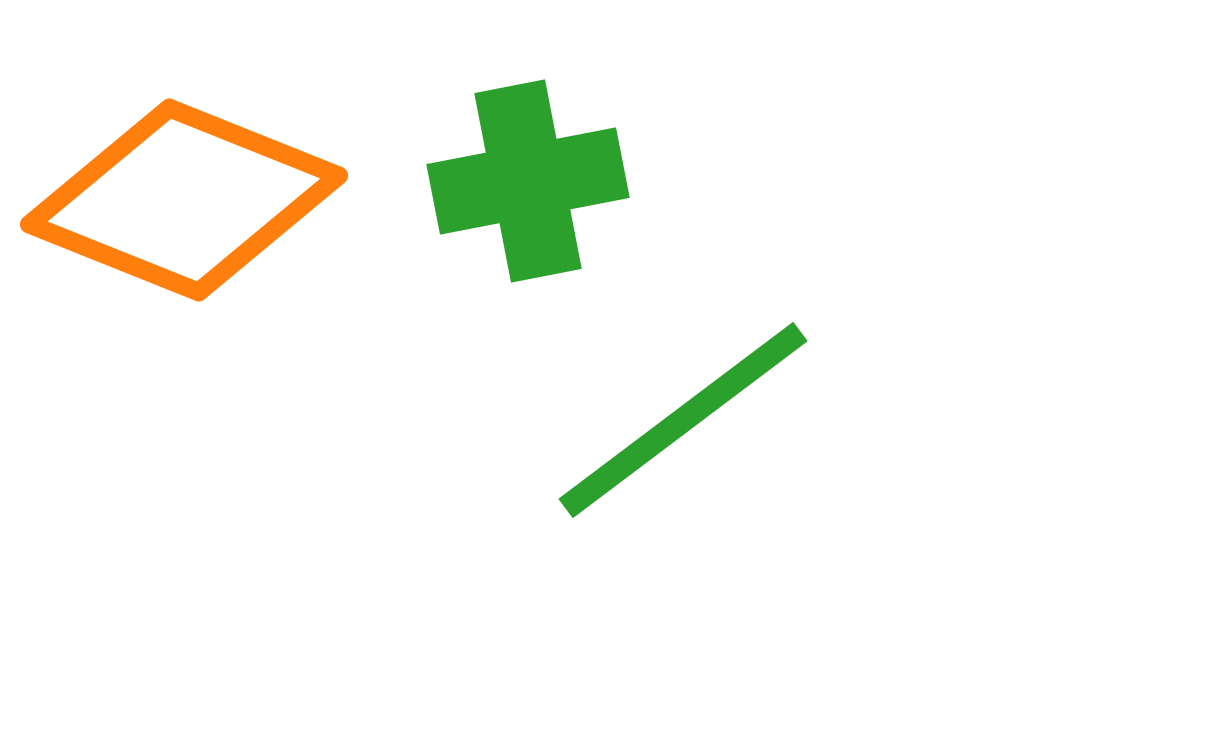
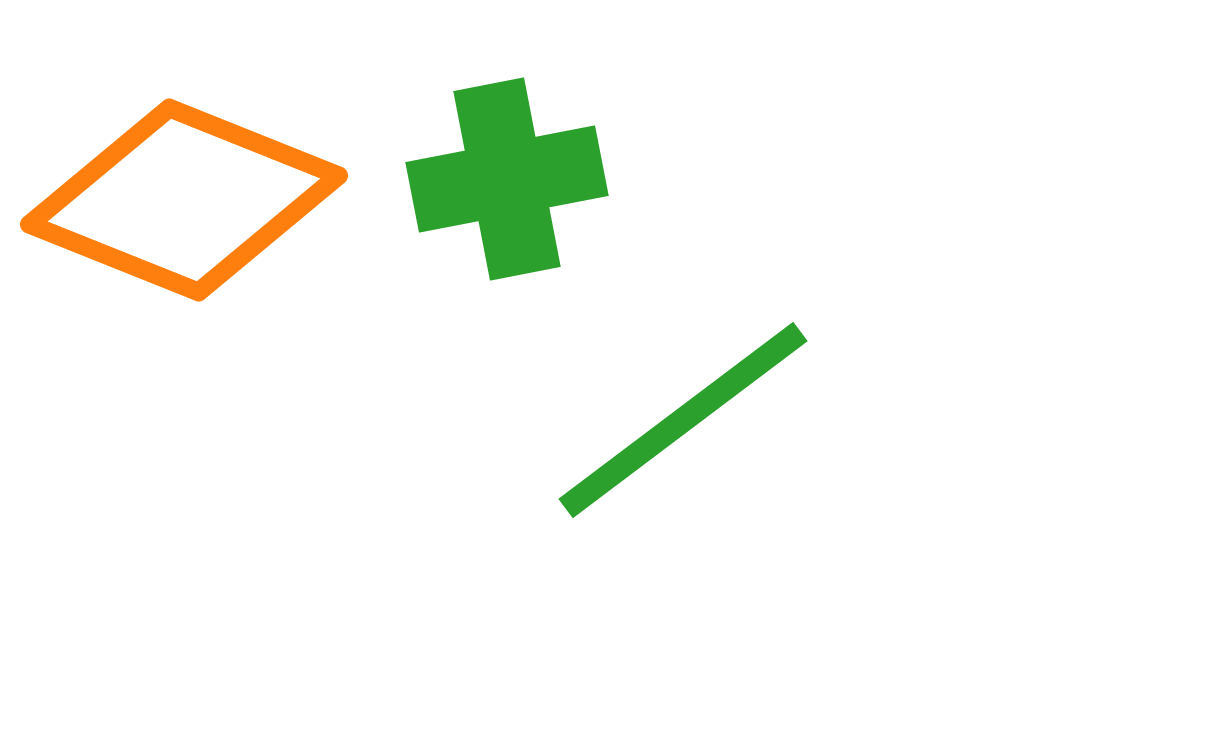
green cross: moved 21 px left, 2 px up
